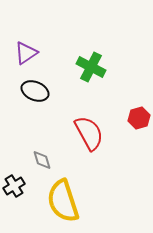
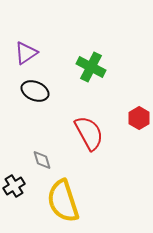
red hexagon: rotated 15 degrees counterclockwise
